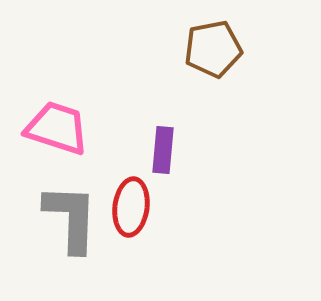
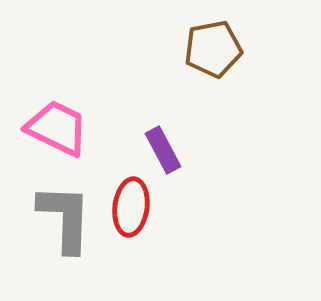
pink trapezoid: rotated 8 degrees clockwise
purple rectangle: rotated 33 degrees counterclockwise
gray L-shape: moved 6 px left
